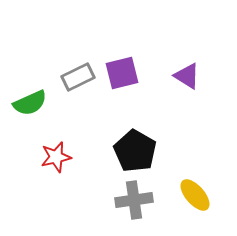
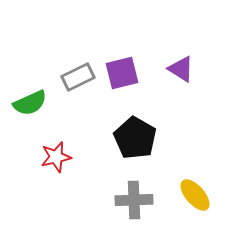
purple triangle: moved 6 px left, 7 px up
black pentagon: moved 13 px up
gray cross: rotated 6 degrees clockwise
